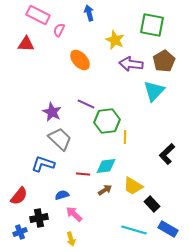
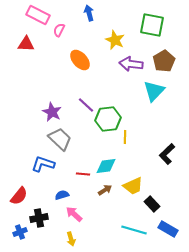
purple line: moved 1 px down; rotated 18 degrees clockwise
green hexagon: moved 1 px right, 2 px up
yellow trapezoid: rotated 55 degrees counterclockwise
